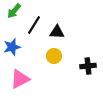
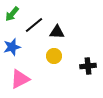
green arrow: moved 2 px left, 3 px down
black line: rotated 18 degrees clockwise
